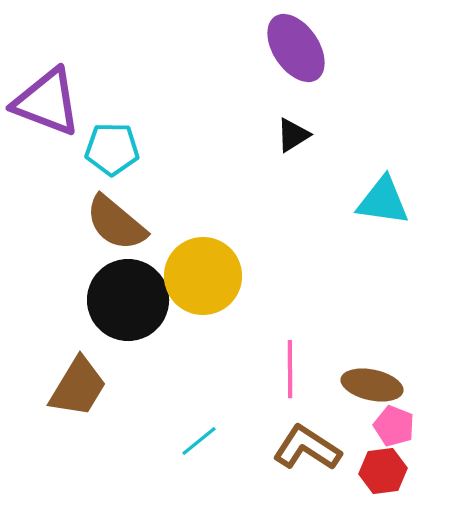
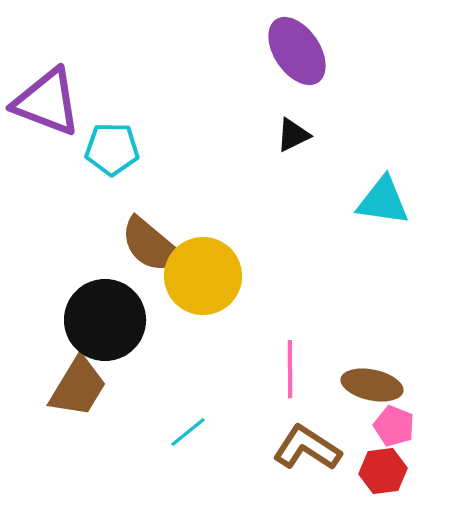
purple ellipse: moved 1 px right, 3 px down
black triangle: rotated 6 degrees clockwise
brown semicircle: moved 35 px right, 22 px down
black circle: moved 23 px left, 20 px down
cyan line: moved 11 px left, 9 px up
